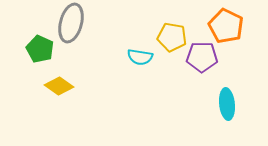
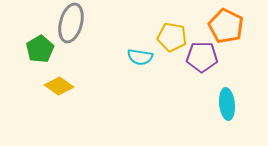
green pentagon: rotated 16 degrees clockwise
